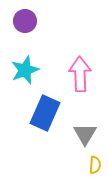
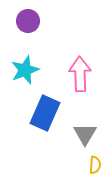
purple circle: moved 3 px right
